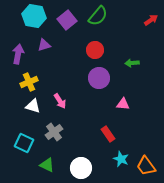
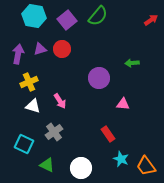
purple triangle: moved 4 px left, 4 px down
red circle: moved 33 px left, 1 px up
cyan square: moved 1 px down
